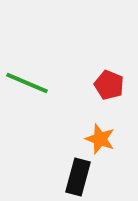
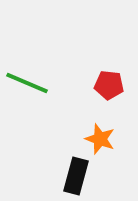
red pentagon: rotated 16 degrees counterclockwise
black rectangle: moved 2 px left, 1 px up
